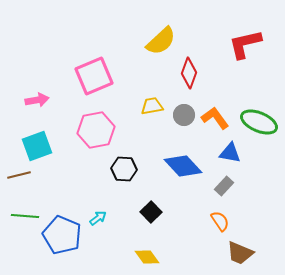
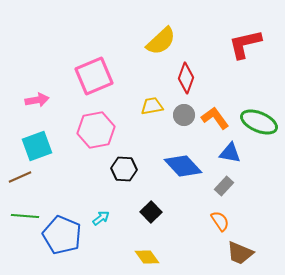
red diamond: moved 3 px left, 5 px down
brown line: moved 1 px right, 2 px down; rotated 10 degrees counterclockwise
cyan arrow: moved 3 px right
